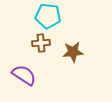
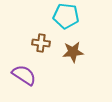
cyan pentagon: moved 18 px right
brown cross: rotated 12 degrees clockwise
